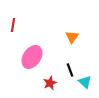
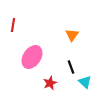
orange triangle: moved 2 px up
black line: moved 1 px right, 3 px up
